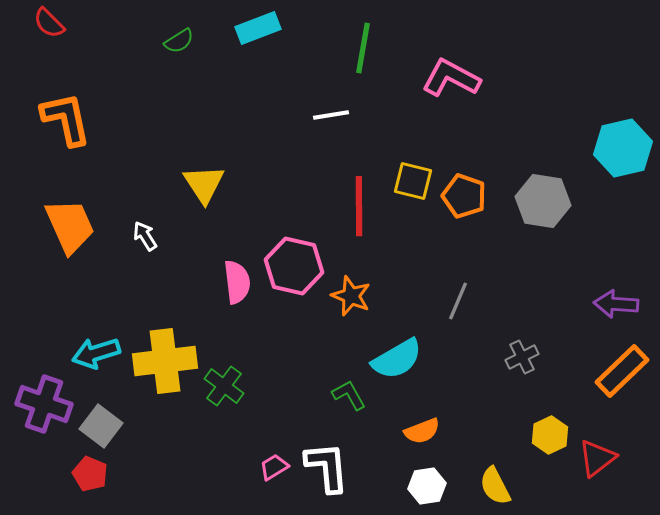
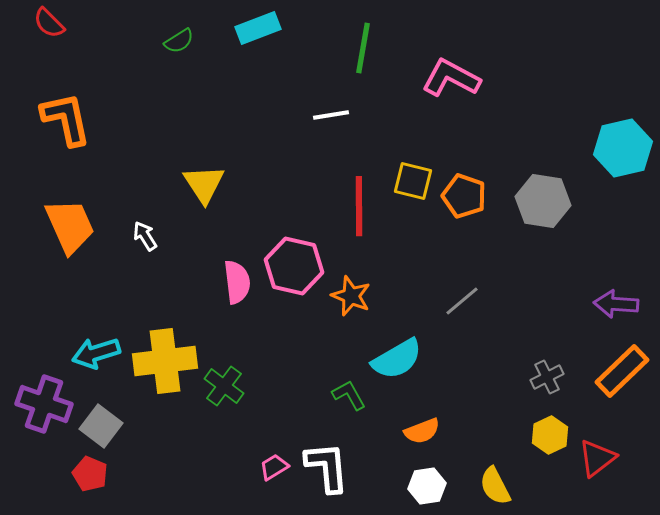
gray line: moved 4 px right; rotated 27 degrees clockwise
gray cross: moved 25 px right, 20 px down
